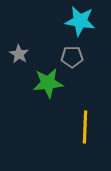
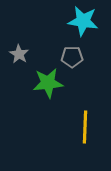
cyan star: moved 3 px right
